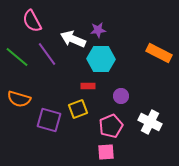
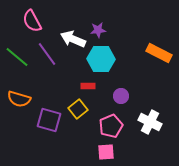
yellow square: rotated 18 degrees counterclockwise
